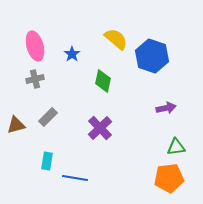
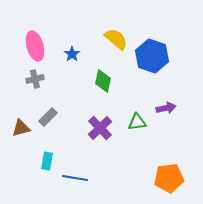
brown triangle: moved 5 px right, 3 px down
green triangle: moved 39 px left, 25 px up
